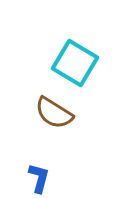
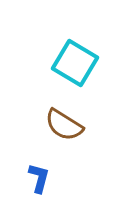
brown semicircle: moved 10 px right, 12 px down
